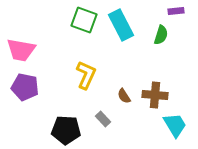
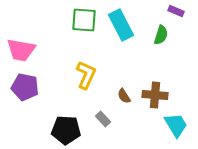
purple rectangle: rotated 28 degrees clockwise
green square: rotated 16 degrees counterclockwise
cyan trapezoid: moved 1 px right
